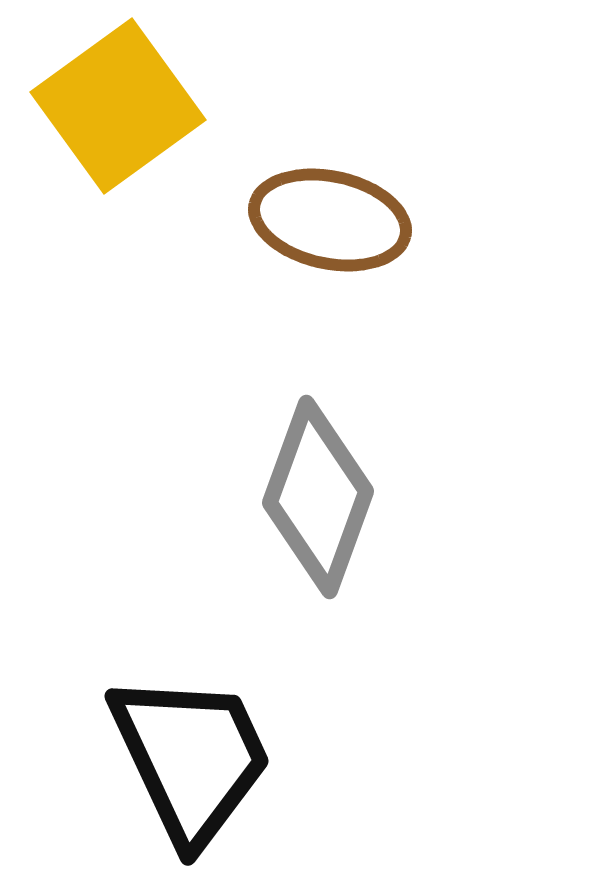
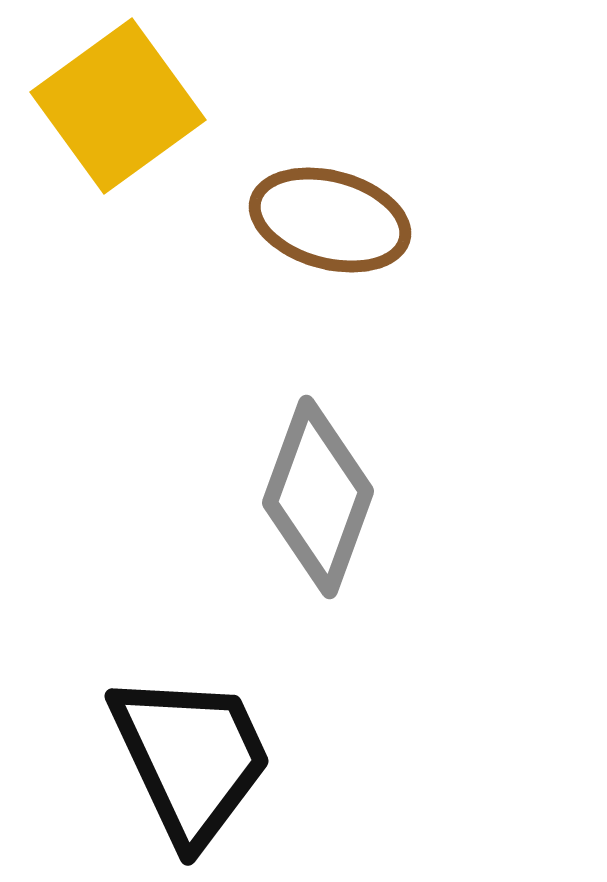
brown ellipse: rotated 3 degrees clockwise
